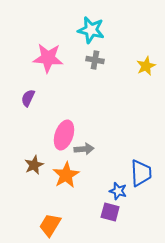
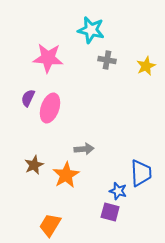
gray cross: moved 12 px right
pink ellipse: moved 14 px left, 27 px up
